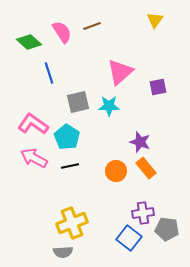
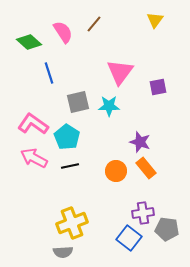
brown line: moved 2 px right, 2 px up; rotated 30 degrees counterclockwise
pink semicircle: moved 1 px right
pink triangle: rotated 12 degrees counterclockwise
